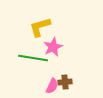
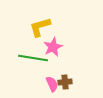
pink semicircle: moved 2 px up; rotated 49 degrees counterclockwise
